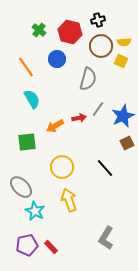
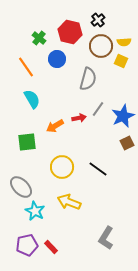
black cross: rotated 24 degrees counterclockwise
green cross: moved 8 px down
black line: moved 7 px left, 1 px down; rotated 12 degrees counterclockwise
yellow arrow: moved 2 px down; rotated 50 degrees counterclockwise
